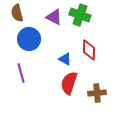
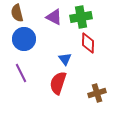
green cross: moved 1 px right, 2 px down; rotated 30 degrees counterclockwise
blue circle: moved 5 px left
red diamond: moved 1 px left, 7 px up
blue triangle: rotated 24 degrees clockwise
purple line: rotated 12 degrees counterclockwise
red semicircle: moved 11 px left
brown cross: rotated 12 degrees counterclockwise
